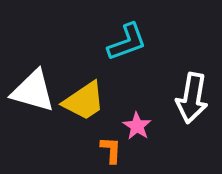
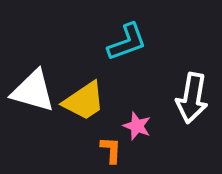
pink star: rotated 12 degrees counterclockwise
